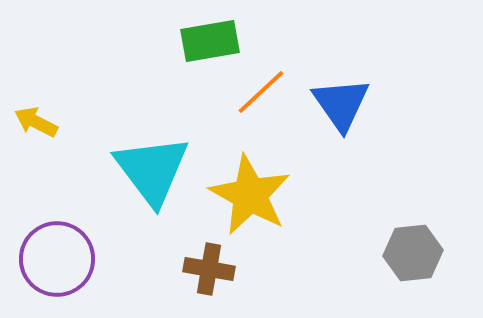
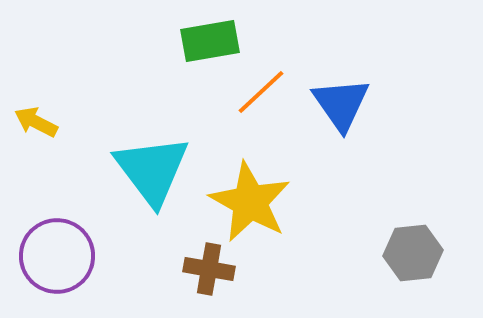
yellow star: moved 7 px down
purple circle: moved 3 px up
